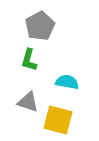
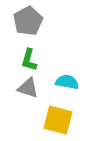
gray pentagon: moved 12 px left, 5 px up
gray triangle: moved 14 px up
